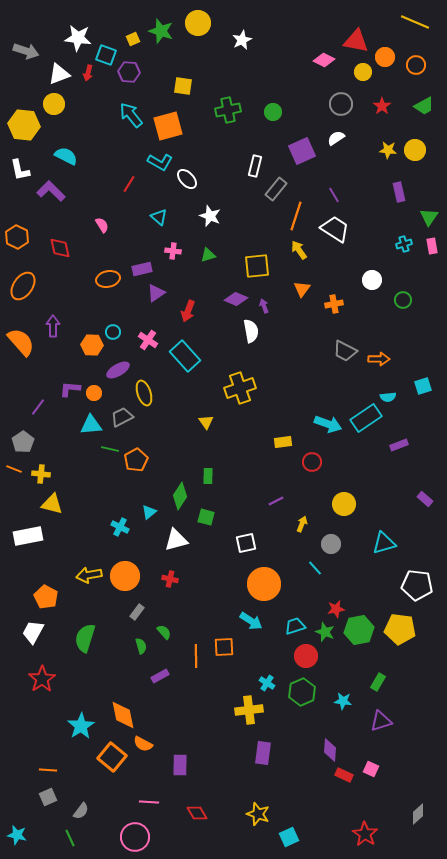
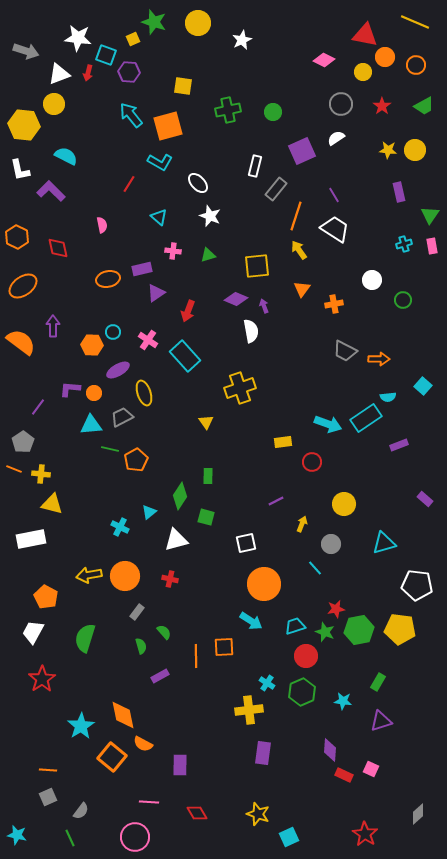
green star at (161, 31): moved 7 px left, 9 px up
red triangle at (356, 41): moved 9 px right, 6 px up
white ellipse at (187, 179): moved 11 px right, 4 px down
green triangle at (429, 217): moved 1 px right, 2 px up
pink semicircle at (102, 225): rotated 21 degrees clockwise
red diamond at (60, 248): moved 2 px left
orange ellipse at (23, 286): rotated 20 degrees clockwise
orange semicircle at (21, 342): rotated 12 degrees counterclockwise
cyan square at (423, 386): rotated 30 degrees counterclockwise
white rectangle at (28, 536): moved 3 px right, 3 px down
